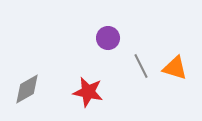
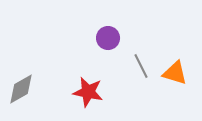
orange triangle: moved 5 px down
gray diamond: moved 6 px left
